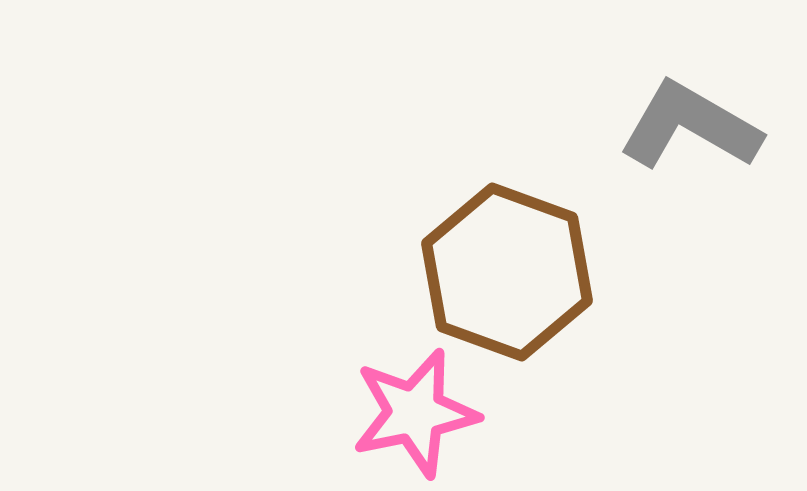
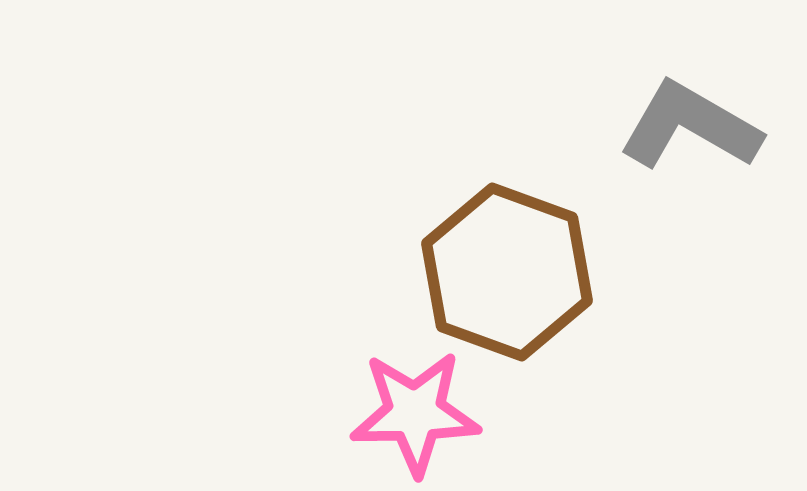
pink star: rotated 11 degrees clockwise
